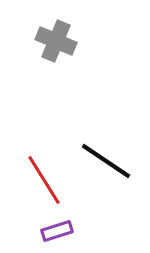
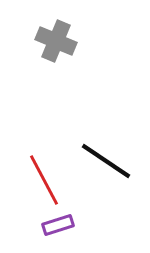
red line: rotated 4 degrees clockwise
purple rectangle: moved 1 px right, 6 px up
